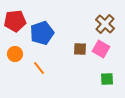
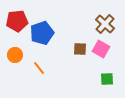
red pentagon: moved 2 px right
orange circle: moved 1 px down
